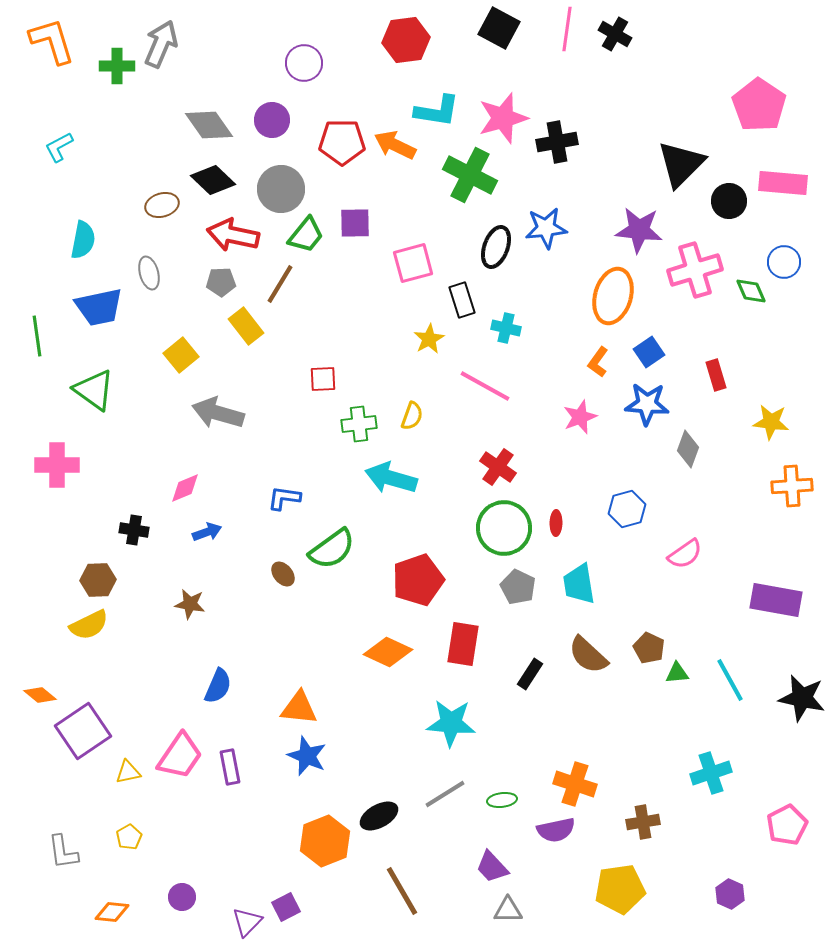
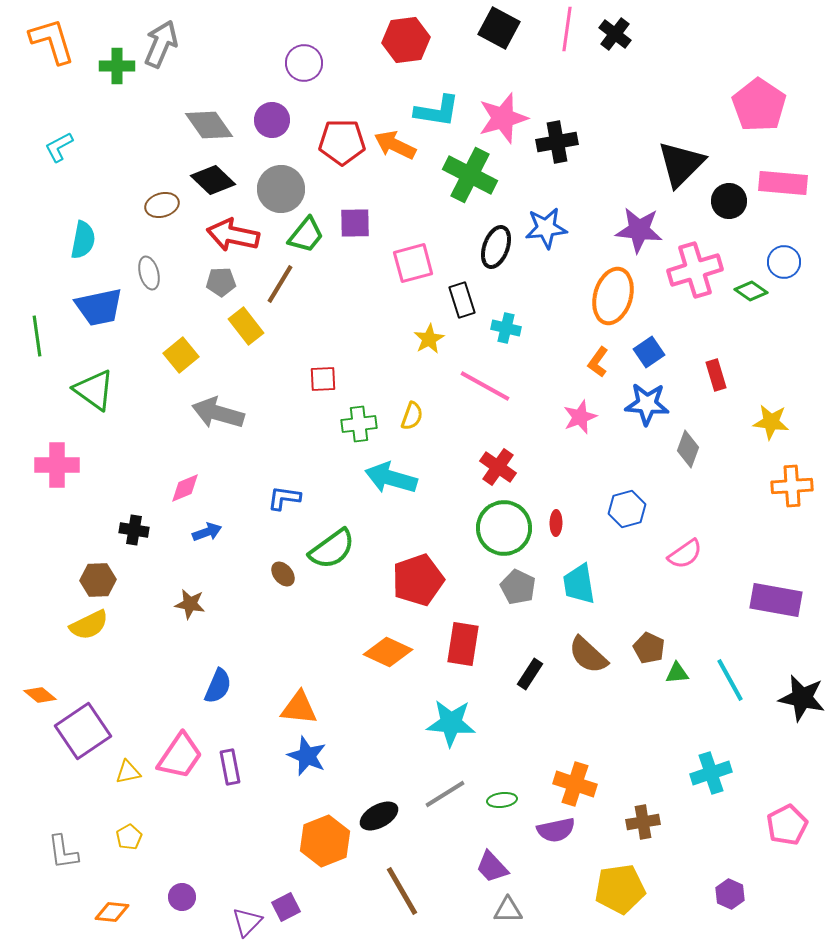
black cross at (615, 34): rotated 8 degrees clockwise
green diamond at (751, 291): rotated 32 degrees counterclockwise
